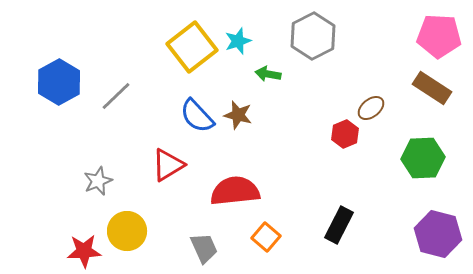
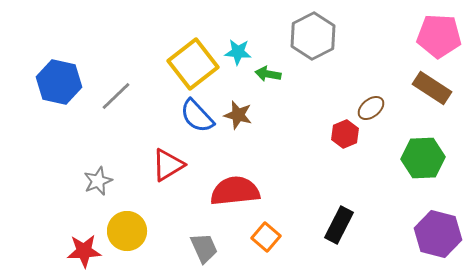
cyan star: moved 11 px down; rotated 24 degrees clockwise
yellow square: moved 1 px right, 17 px down
blue hexagon: rotated 18 degrees counterclockwise
